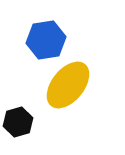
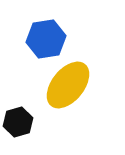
blue hexagon: moved 1 px up
